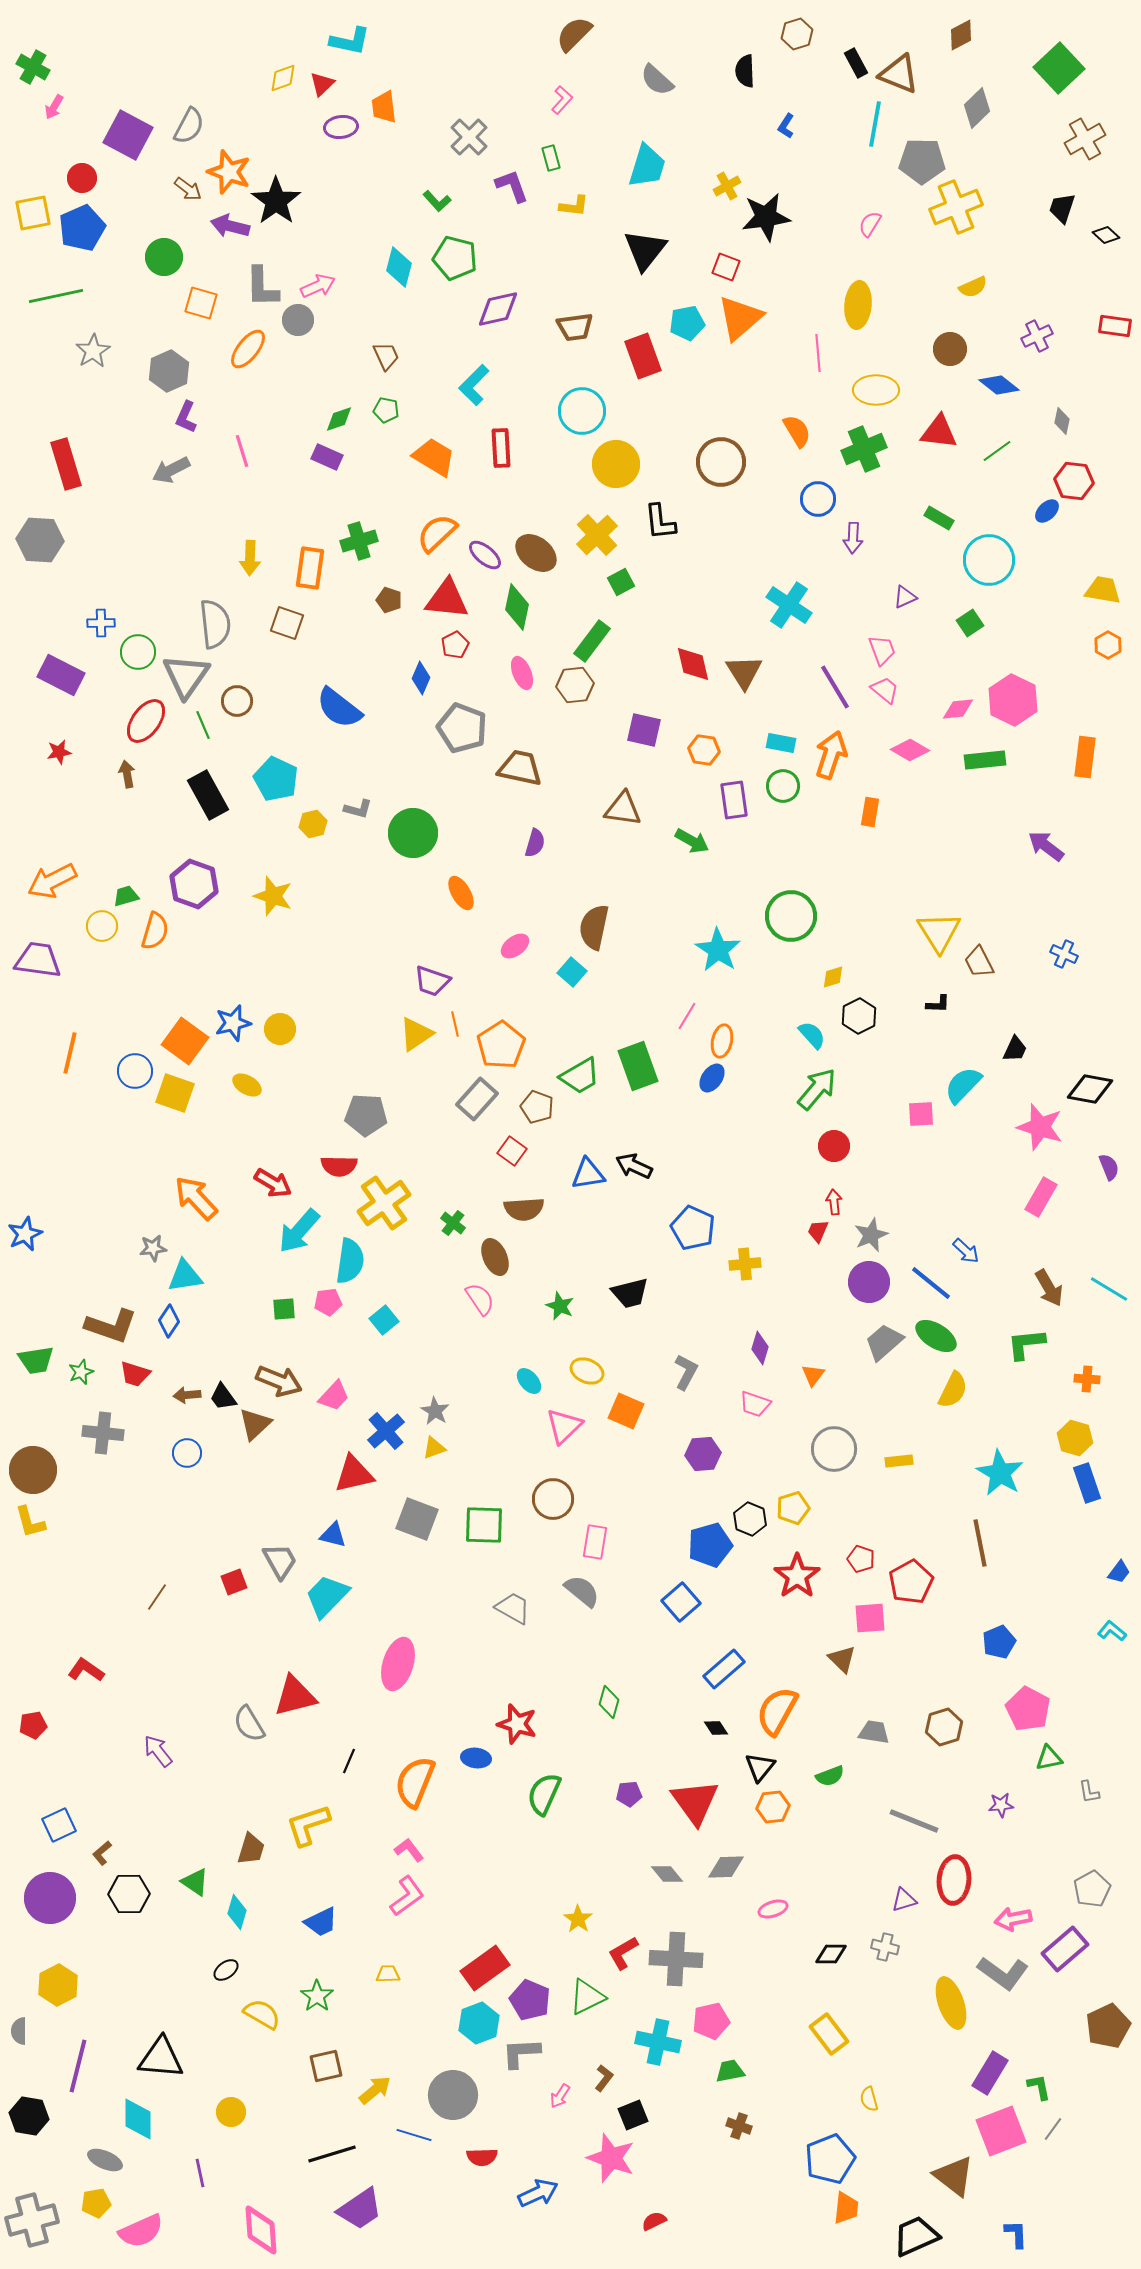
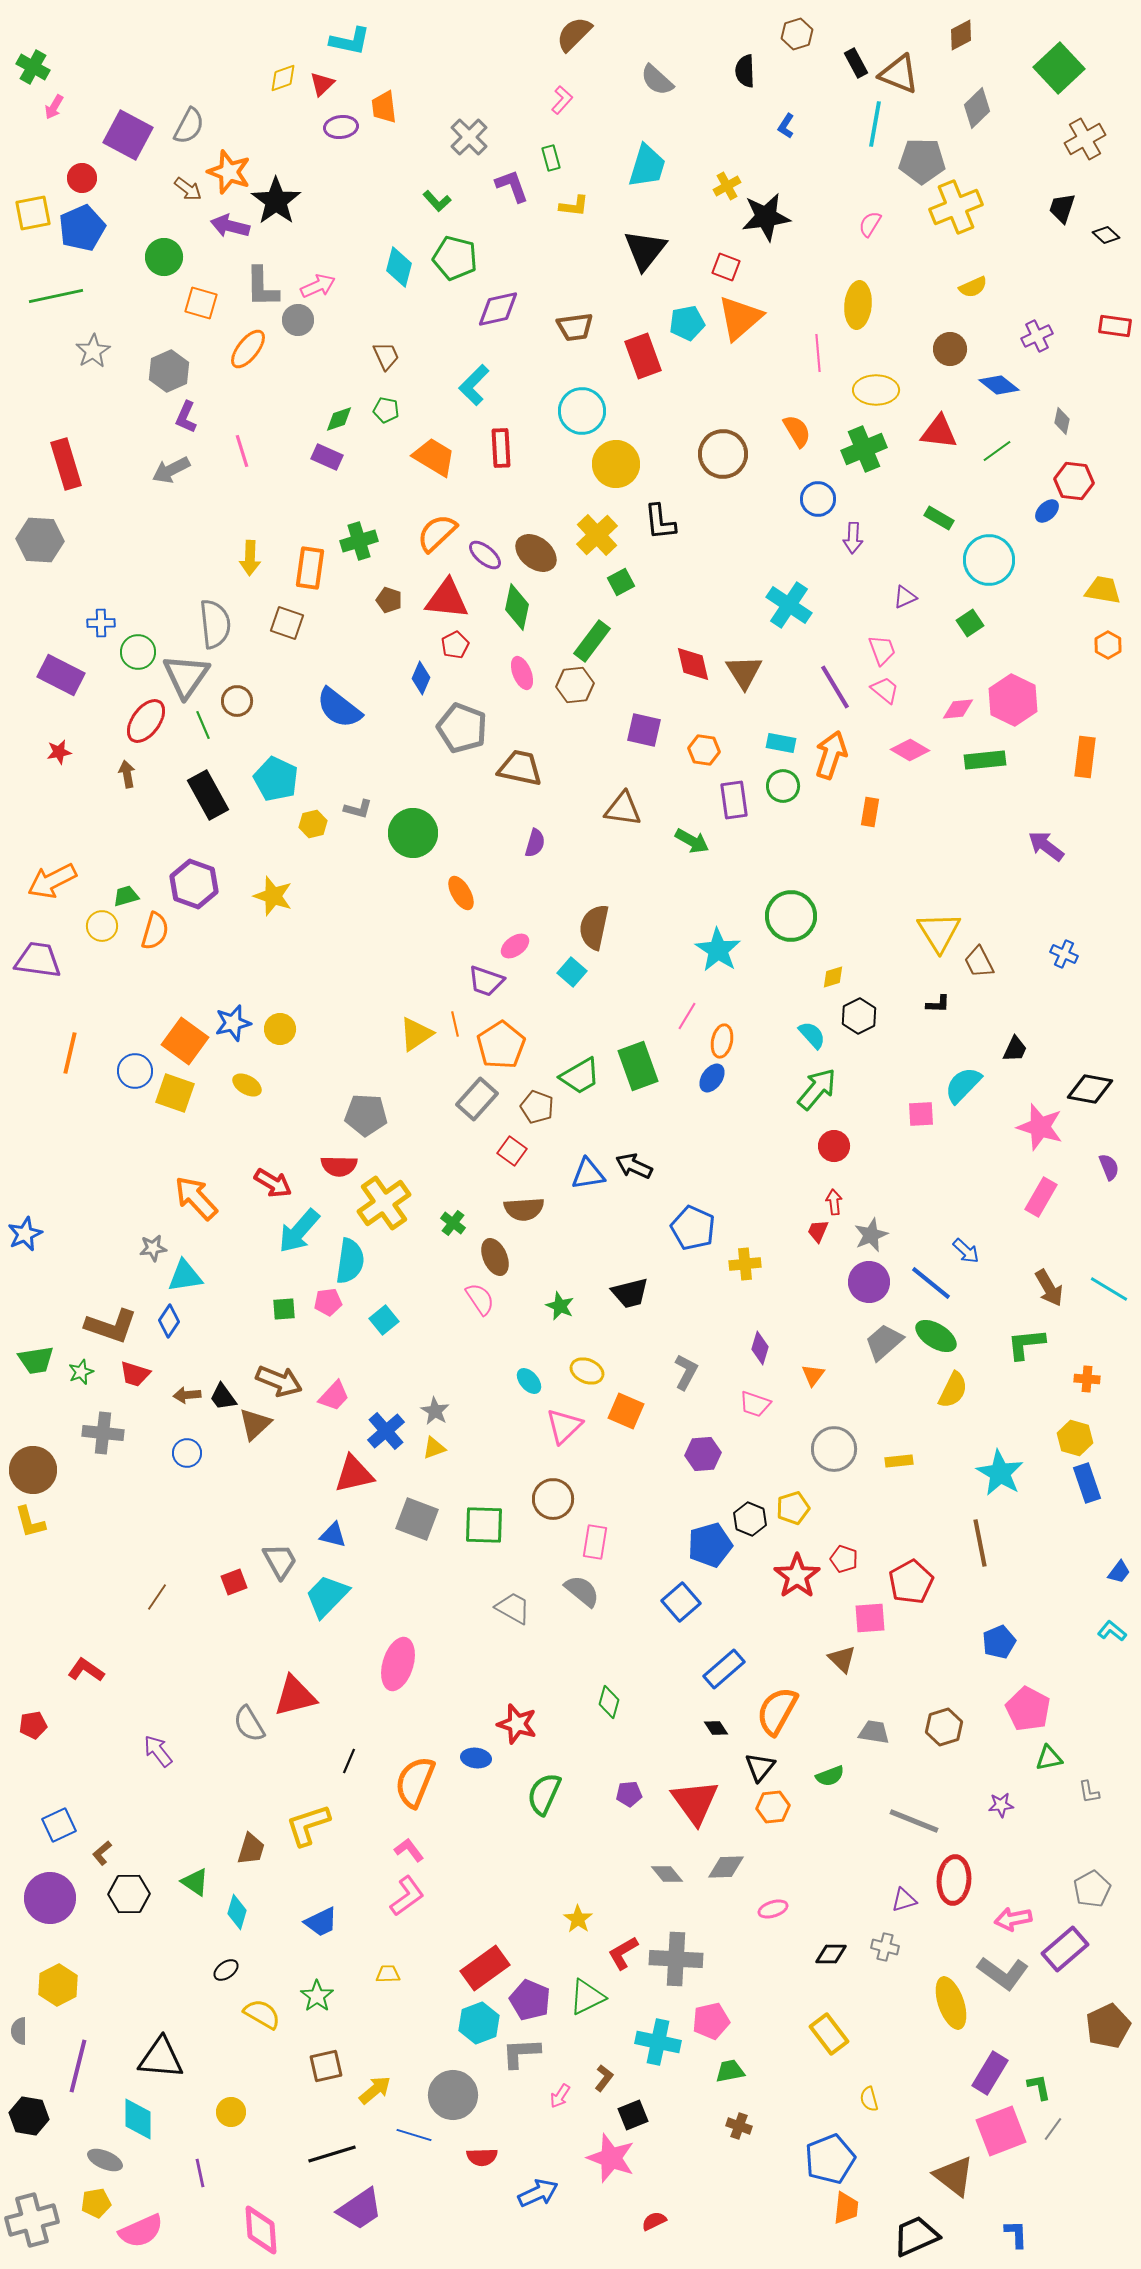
brown circle at (721, 462): moved 2 px right, 8 px up
purple trapezoid at (432, 981): moved 54 px right
red pentagon at (861, 1559): moved 17 px left
